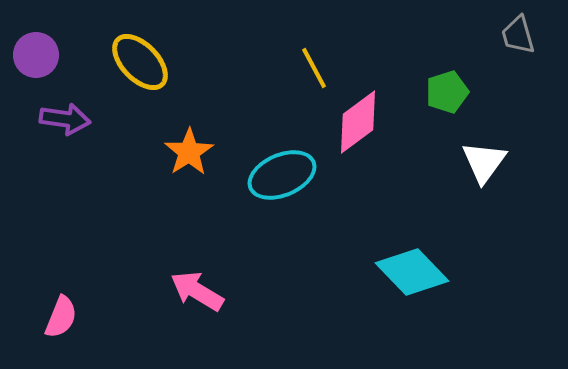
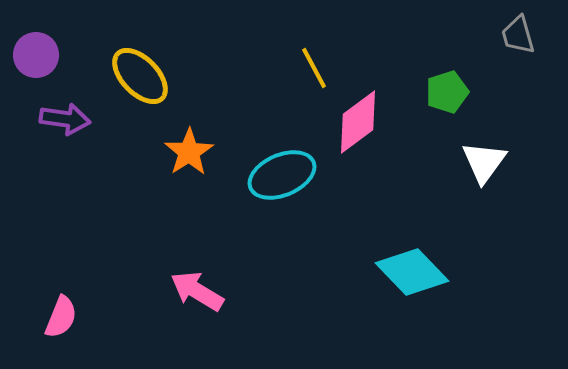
yellow ellipse: moved 14 px down
